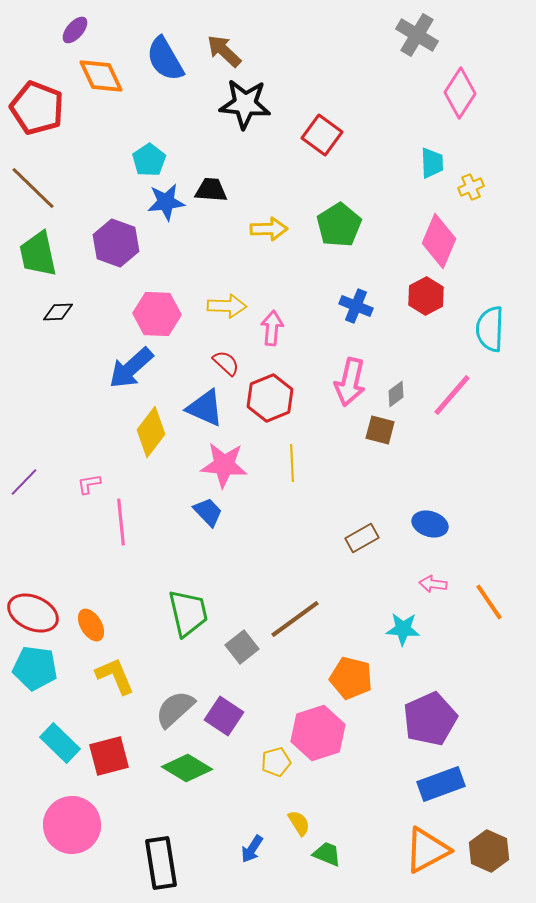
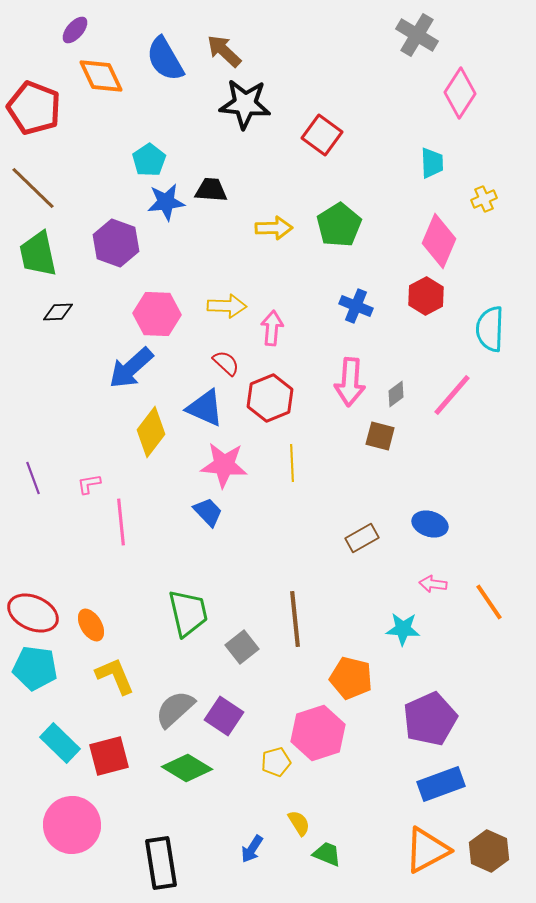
red pentagon at (37, 108): moved 3 px left
yellow cross at (471, 187): moved 13 px right, 12 px down
yellow arrow at (269, 229): moved 5 px right, 1 px up
pink arrow at (350, 382): rotated 9 degrees counterclockwise
brown square at (380, 430): moved 6 px down
purple line at (24, 482): moved 9 px right, 4 px up; rotated 64 degrees counterclockwise
brown line at (295, 619): rotated 60 degrees counterclockwise
